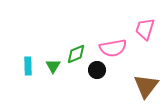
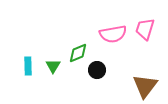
pink semicircle: moved 14 px up
green diamond: moved 2 px right, 1 px up
brown triangle: moved 1 px left
